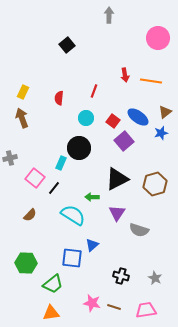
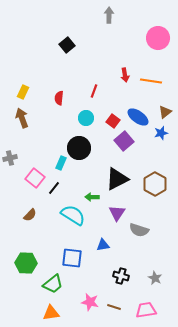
brown hexagon: rotated 15 degrees counterclockwise
blue triangle: moved 11 px right; rotated 32 degrees clockwise
pink star: moved 2 px left, 1 px up
